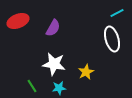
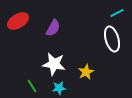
red ellipse: rotated 10 degrees counterclockwise
